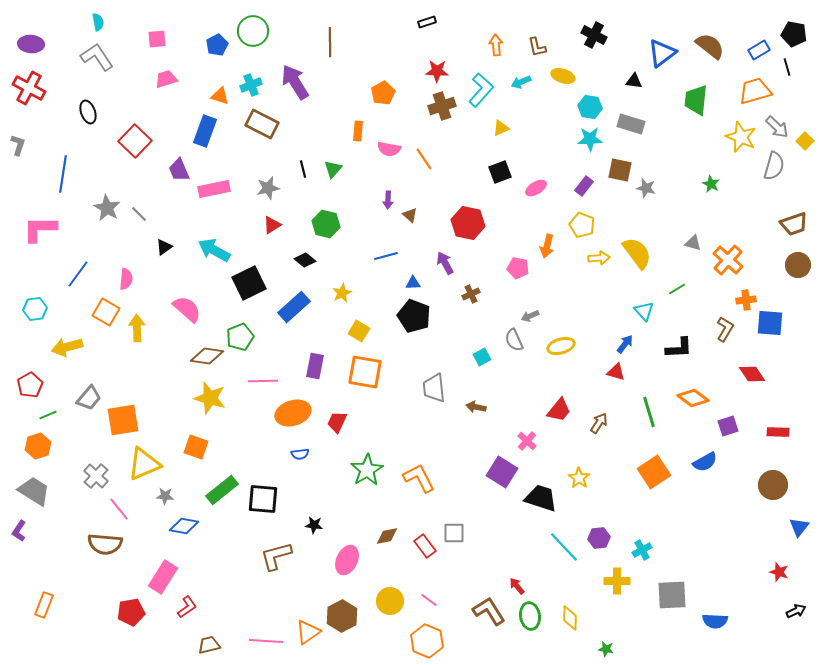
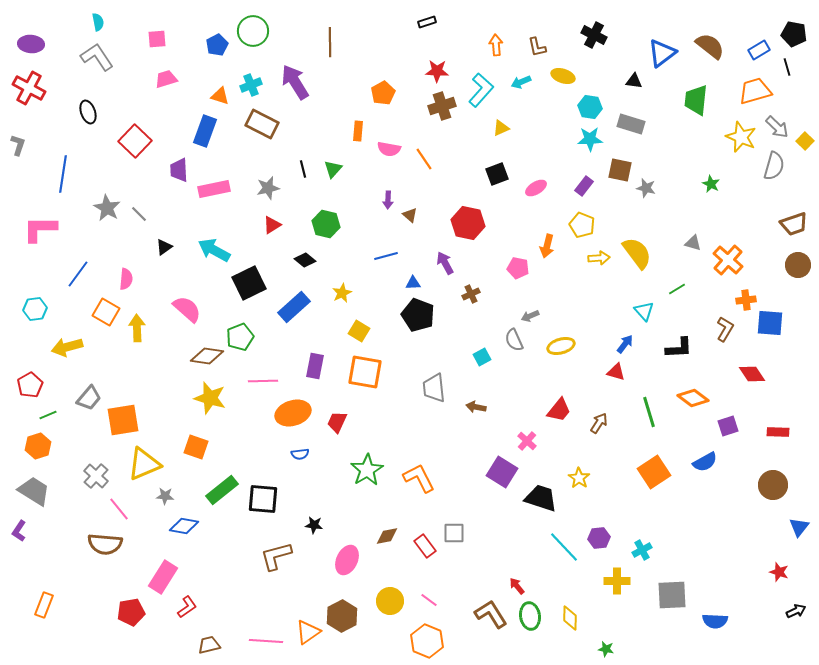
purple trapezoid at (179, 170): rotated 20 degrees clockwise
black square at (500, 172): moved 3 px left, 2 px down
black pentagon at (414, 316): moved 4 px right, 1 px up
brown L-shape at (489, 611): moved 2 px right, 3 px down
